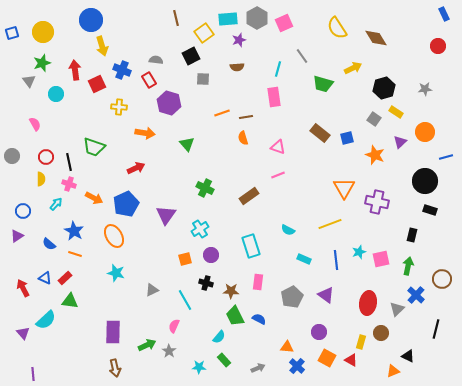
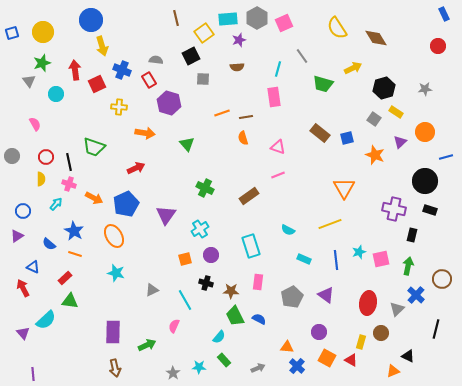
purple cross at (377, 202): moved 17 px right, 7 px down
blue triangle at (45, 278): moved 12 px left, 11 px up
gray star at (169, 351): moved 4 px right, 22 px down
